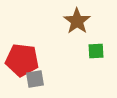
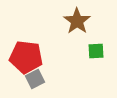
red pentagon: moved 4 px right, 3 px up
gray square: rotated 18 degrees counterclockwise
